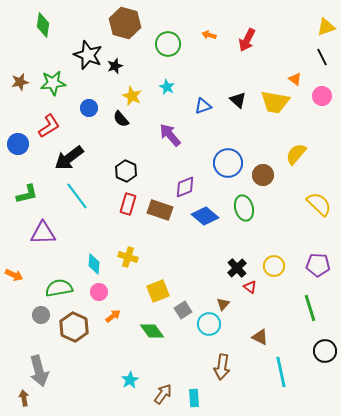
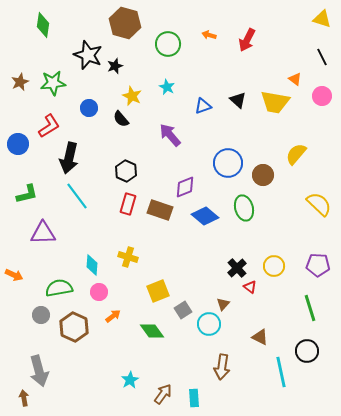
yellow triangle at (326, 27): moved 4 px left, 8 px up; rotated 36 degrees clockwise
brown star at (20, 82): rotated 12 degrees counterclockwise
black arrow at (69, 158): rotated 40 degrees counterclockwise
cyan diamond at (94, 264): moved 2 px left, 1 px down
black circle at (325, 351): moved 18 px left
